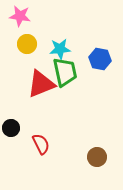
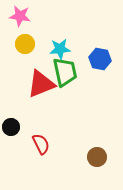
yellow circle: moved 2 px left
black circle: moved 1 px up
